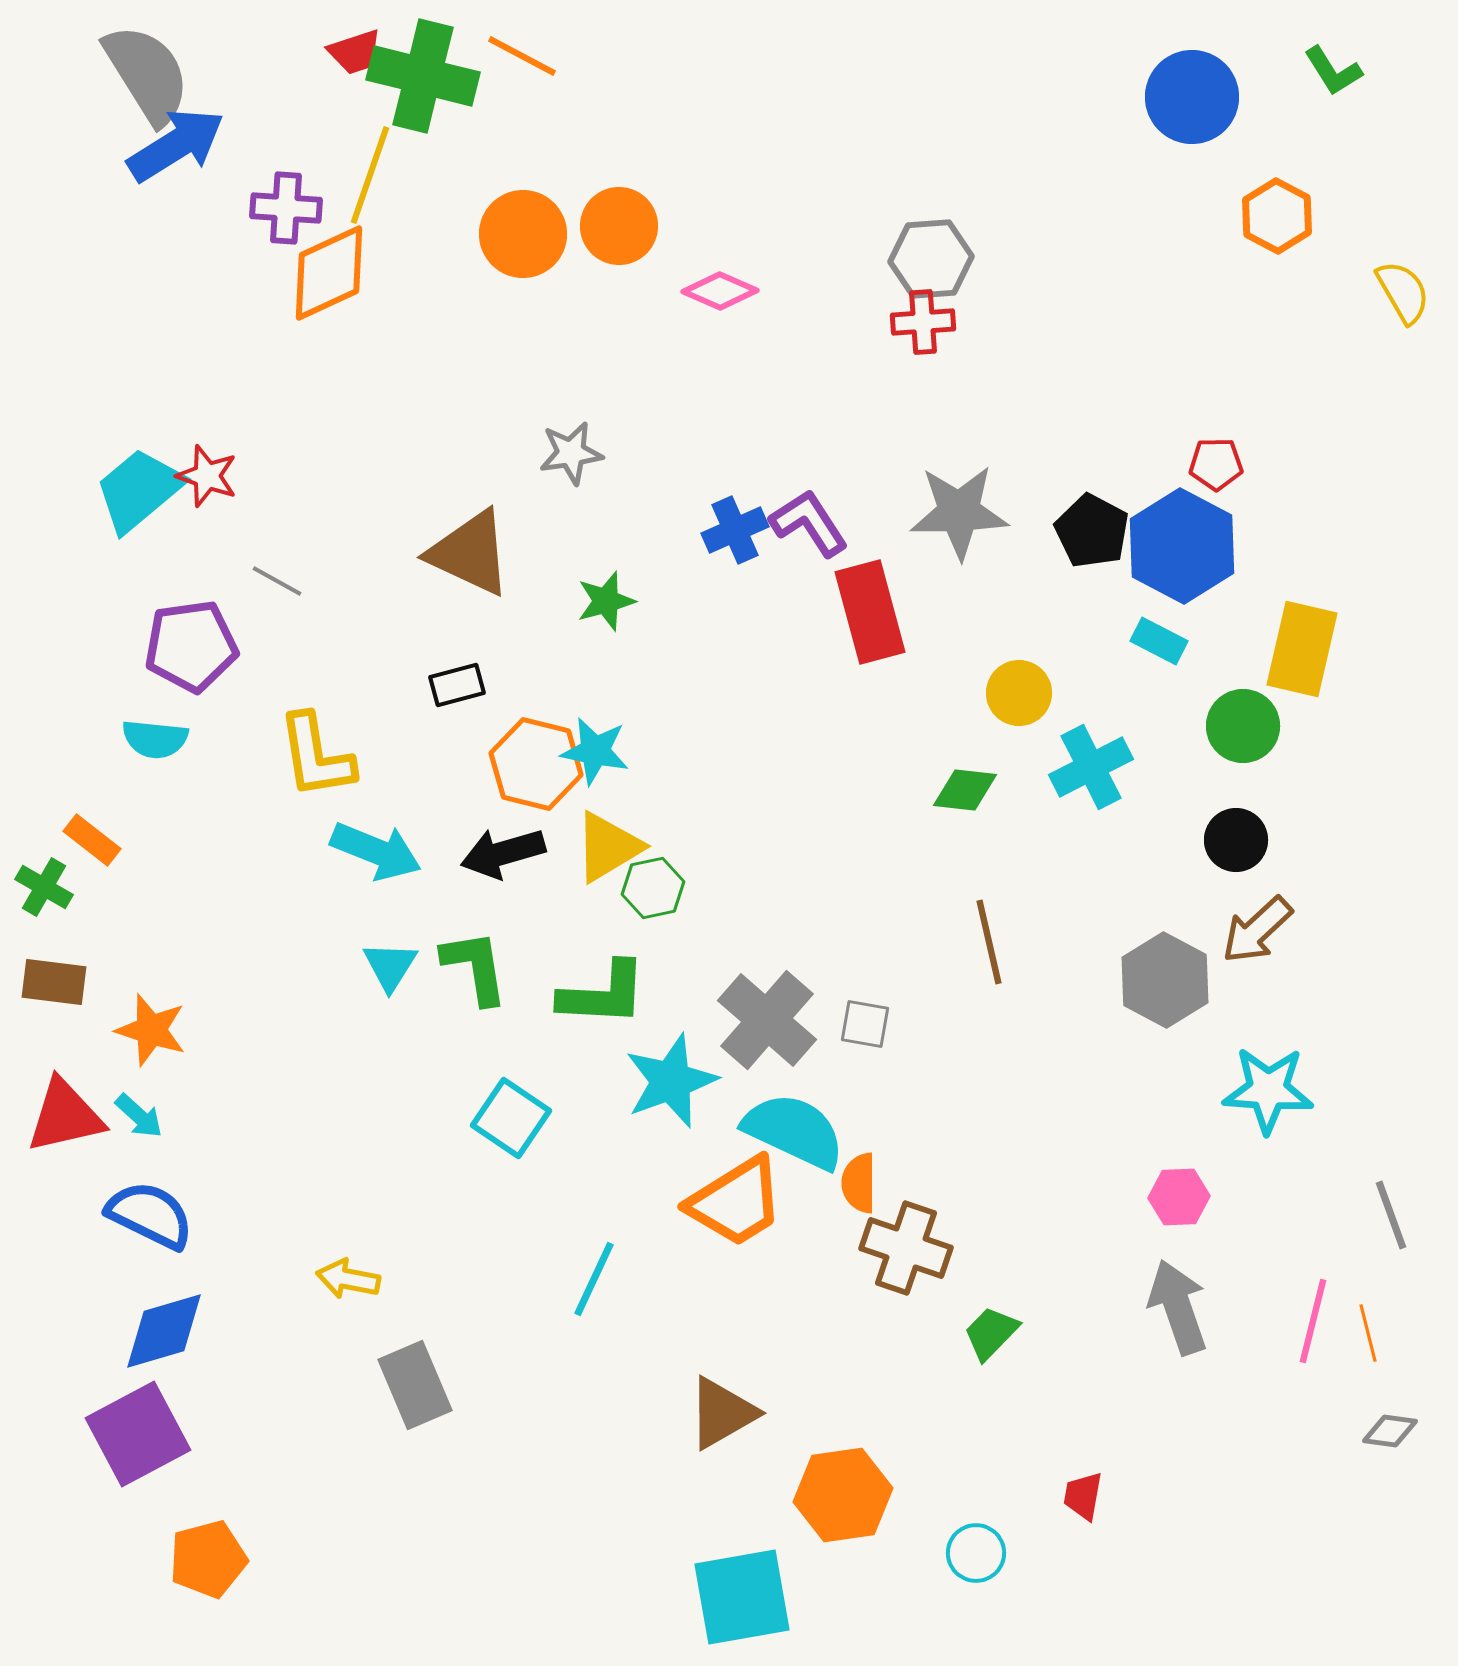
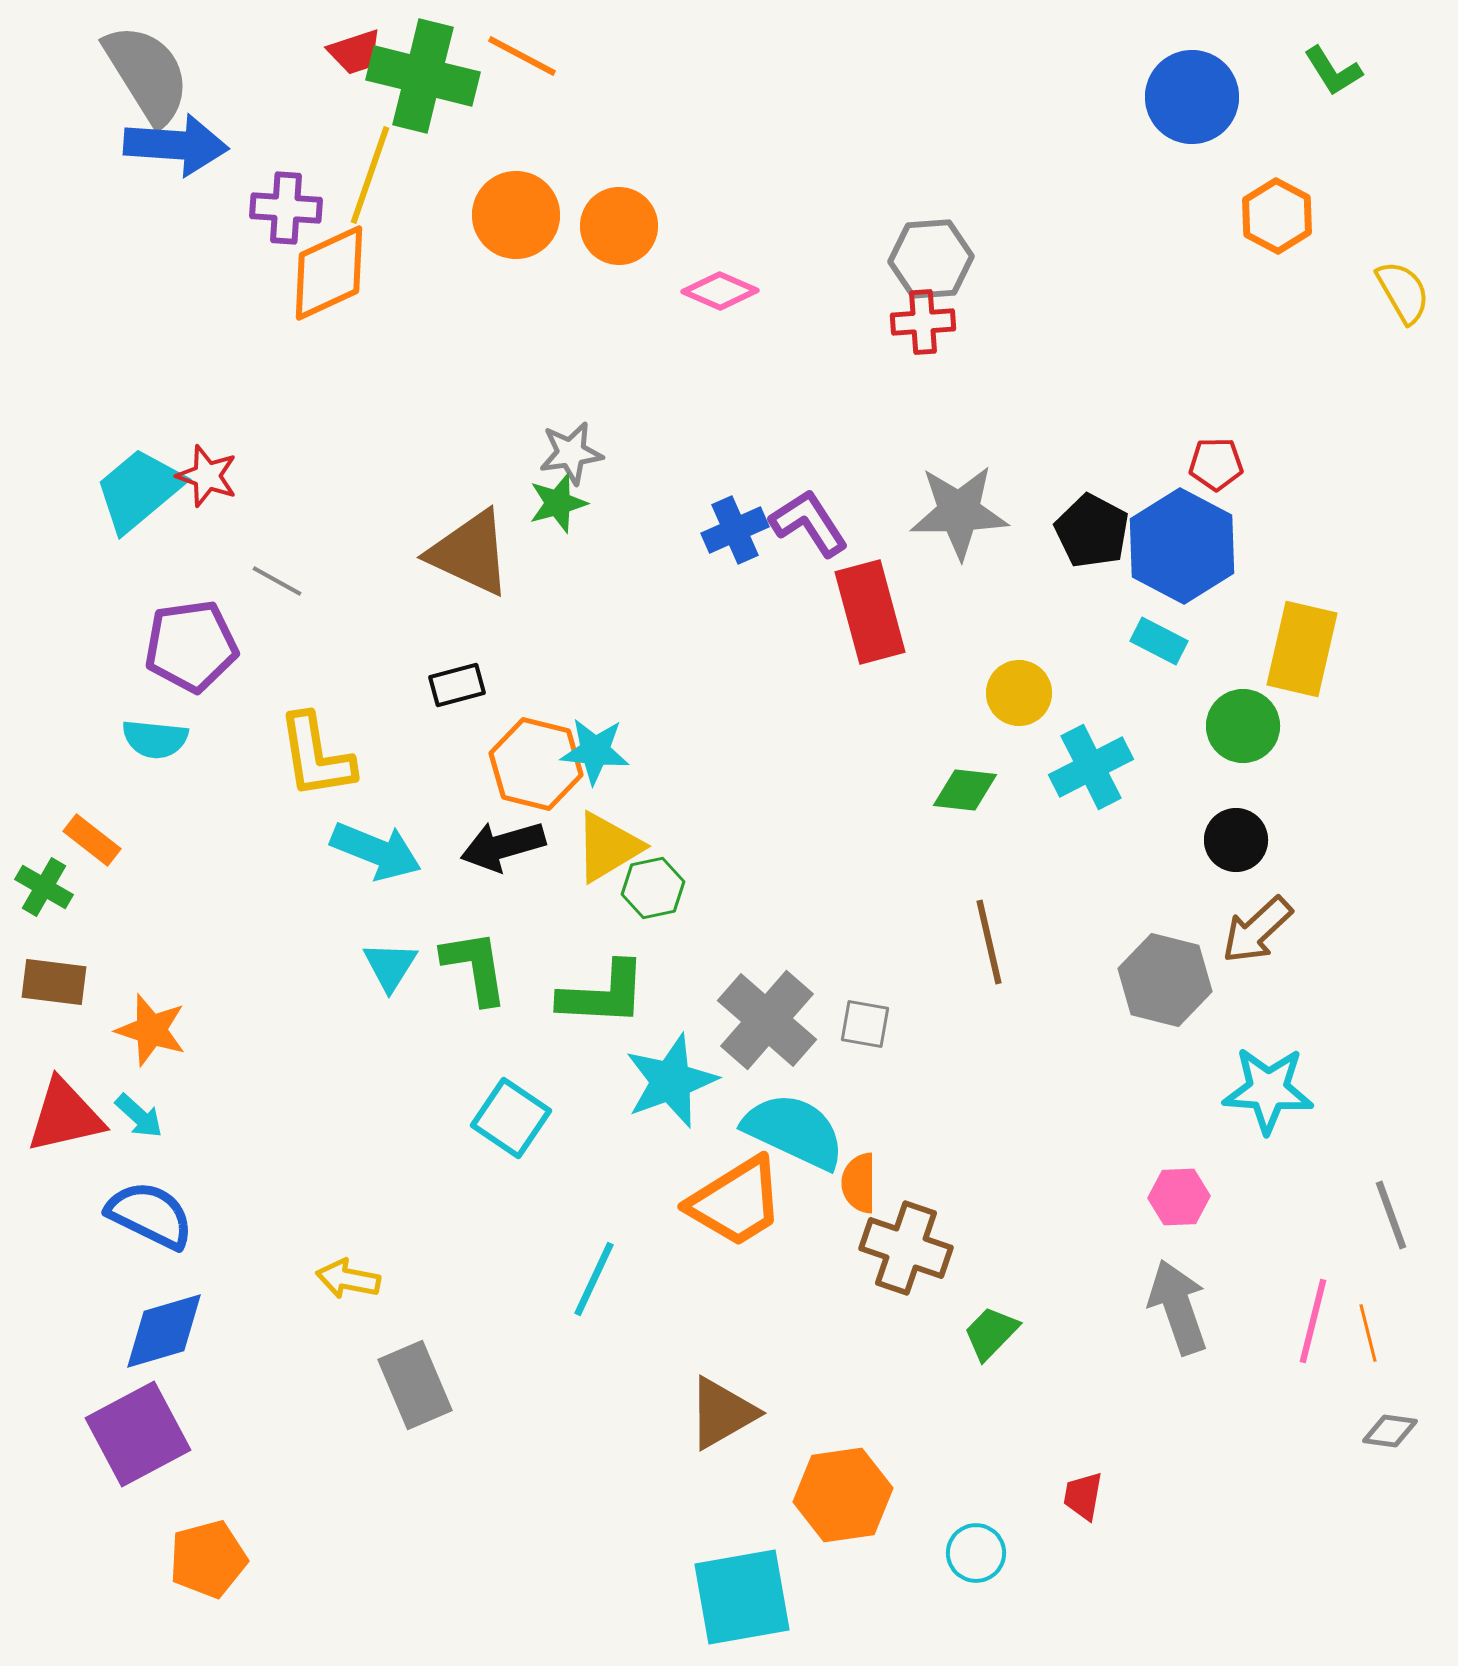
blue arrow at (176, 145): rotated 36 degrees clockwise
orange circle at (523, 234): moved 7 px left, 19 px up
green star at (606, 601): moved 48 px left, 98 px up
cyan star at (595, 751): rotated 6 degrees counterclockwise
black arrow at (503, 853): moved 7 px up
gray hexagon at (1165, 980): rotated 14 degrees counterclockwise
